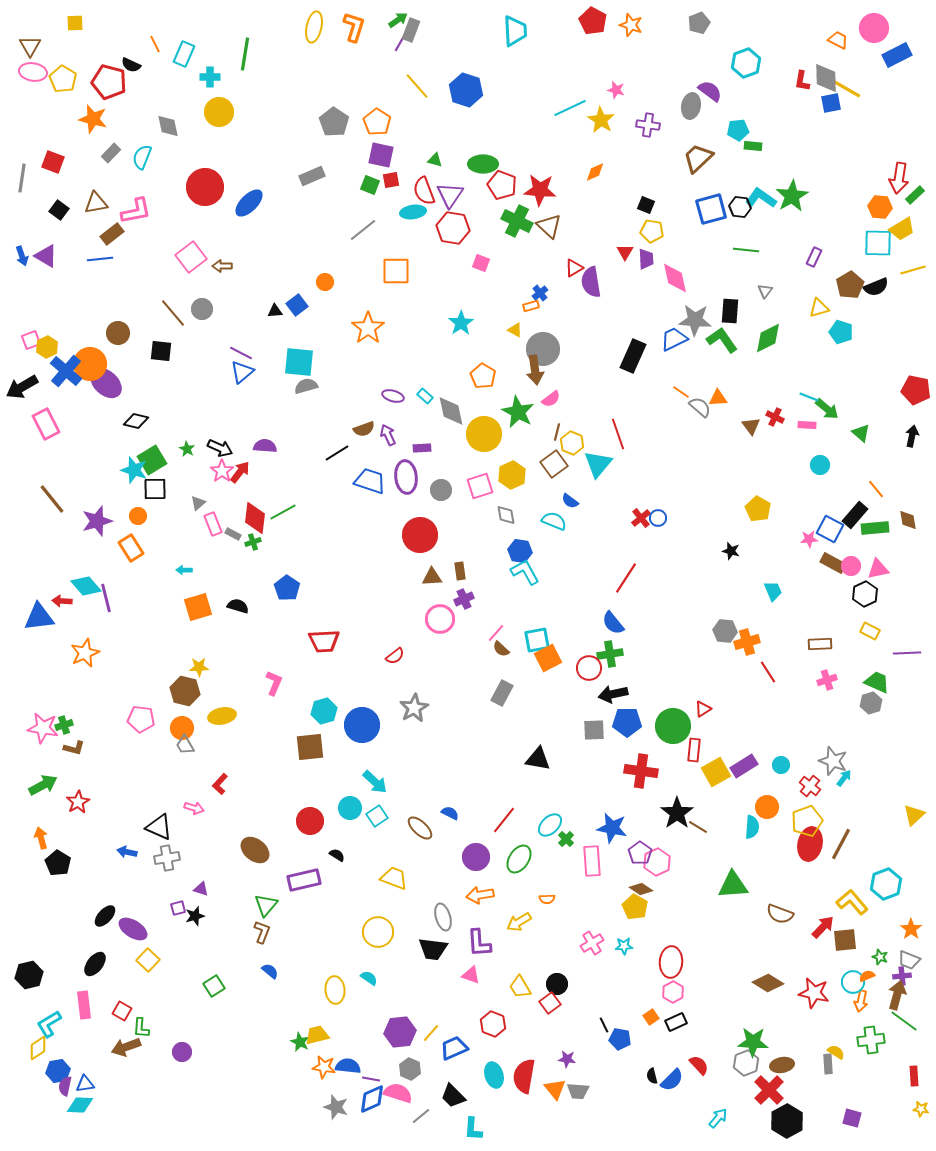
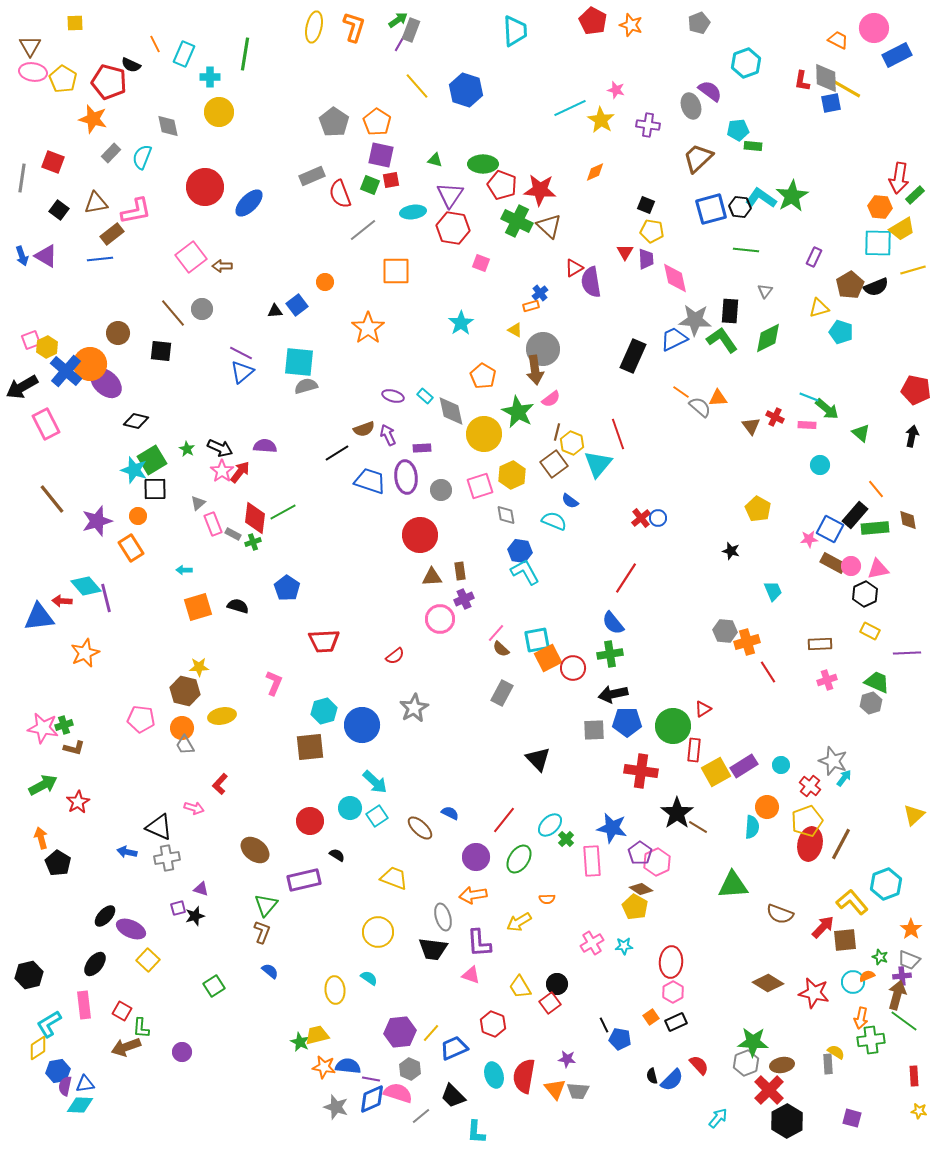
gray ellipse at (691, 106): rotated 30 degrees counterclockwise
red semicircle at (424, 191): moved 84 px left, 3 px down
red circle at (589, 668): moved 16 px left
black triangle at (538, 759): rotated 36 degrees clockwise
orange arrow at (480, 895): moved 7 px left
purple ellipse at (133, 929): moved 2 px left; rotated 8 degrees counterclockwise
orange arrow at (861, 1001): moved 17 px down
yellow star at (921, 1109): moved 2 px left, 2 px down
cyan L-shape at (473, 1129): moved 3 px right, 3 px down
